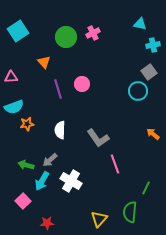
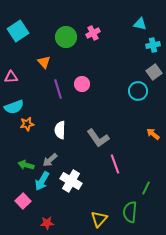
gray square: moved 5 px right
